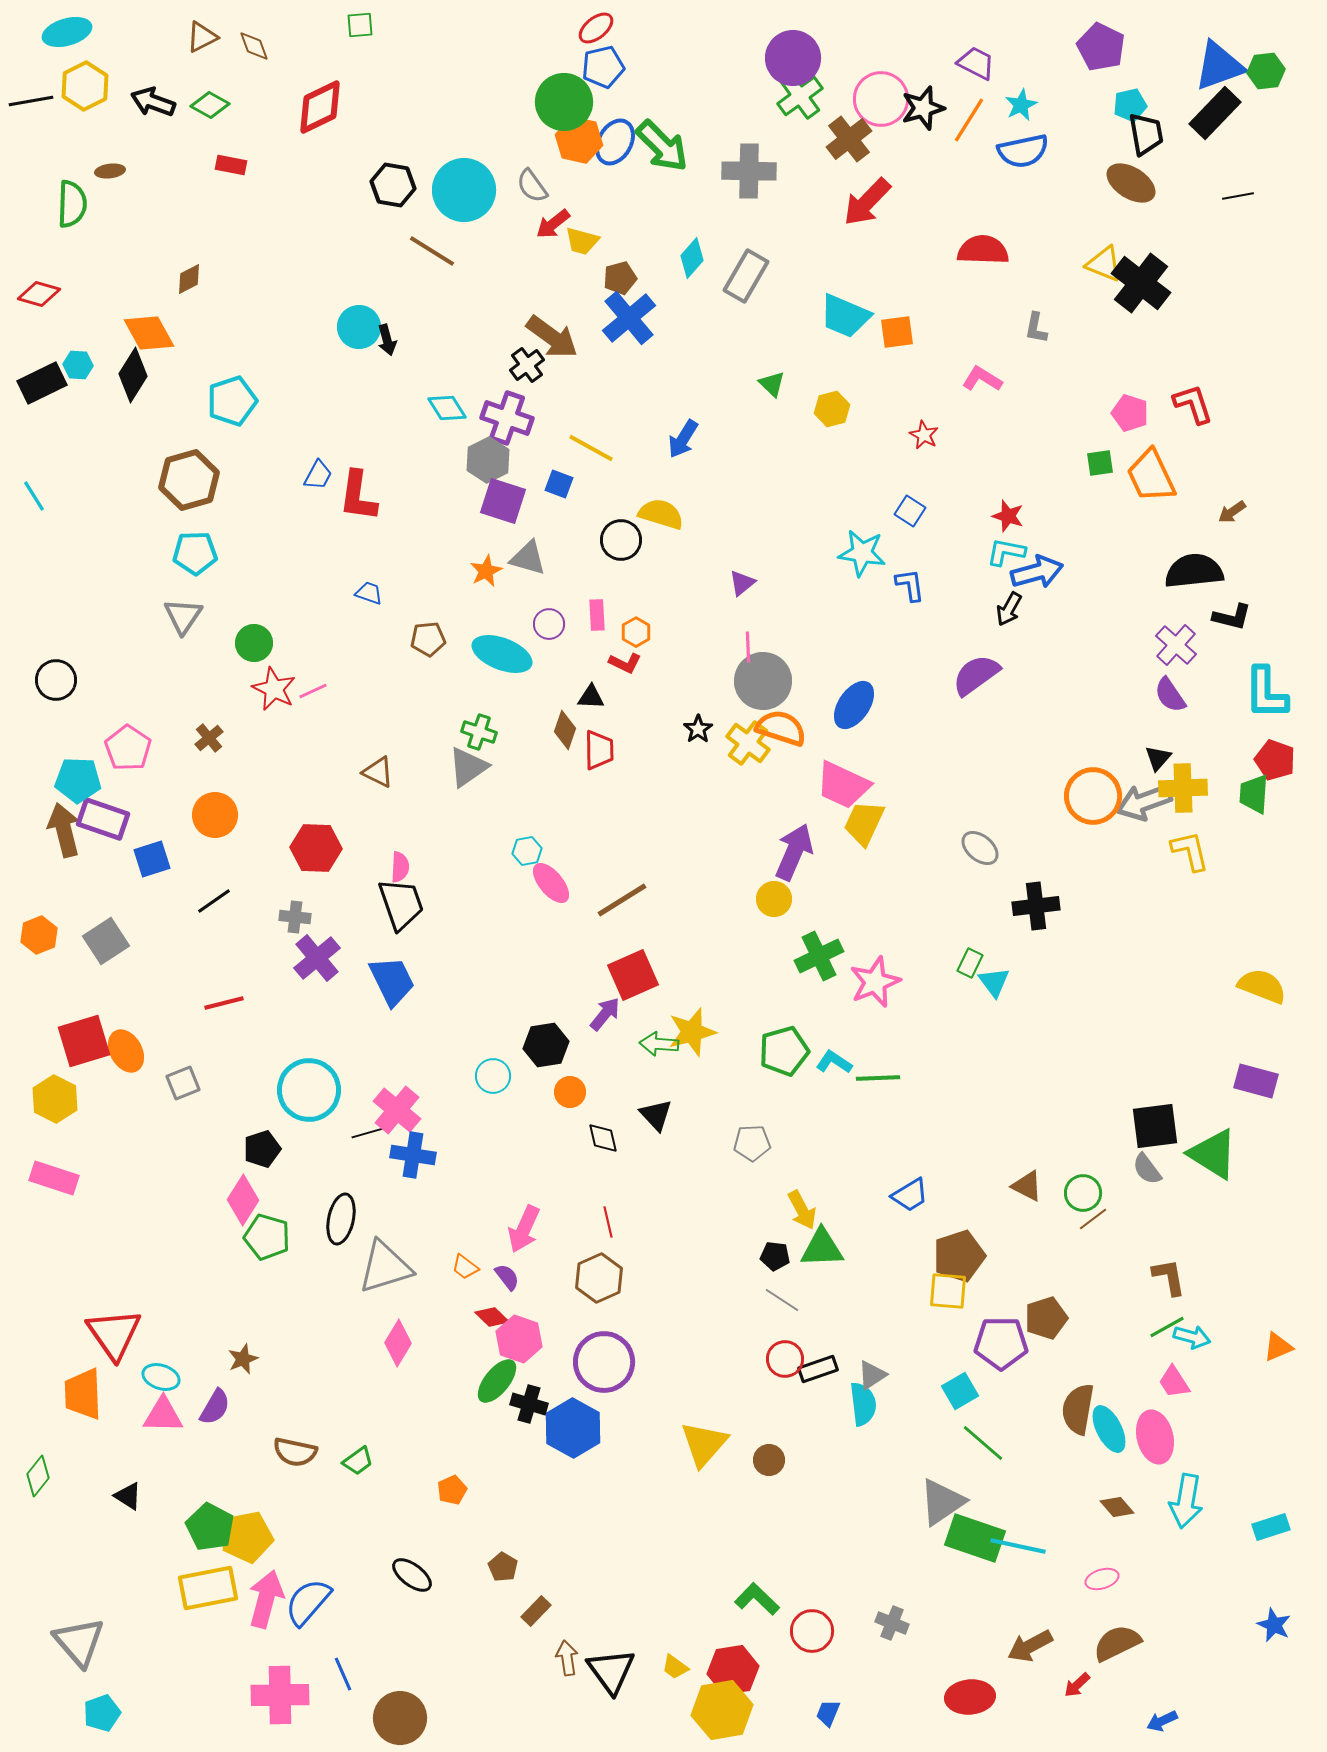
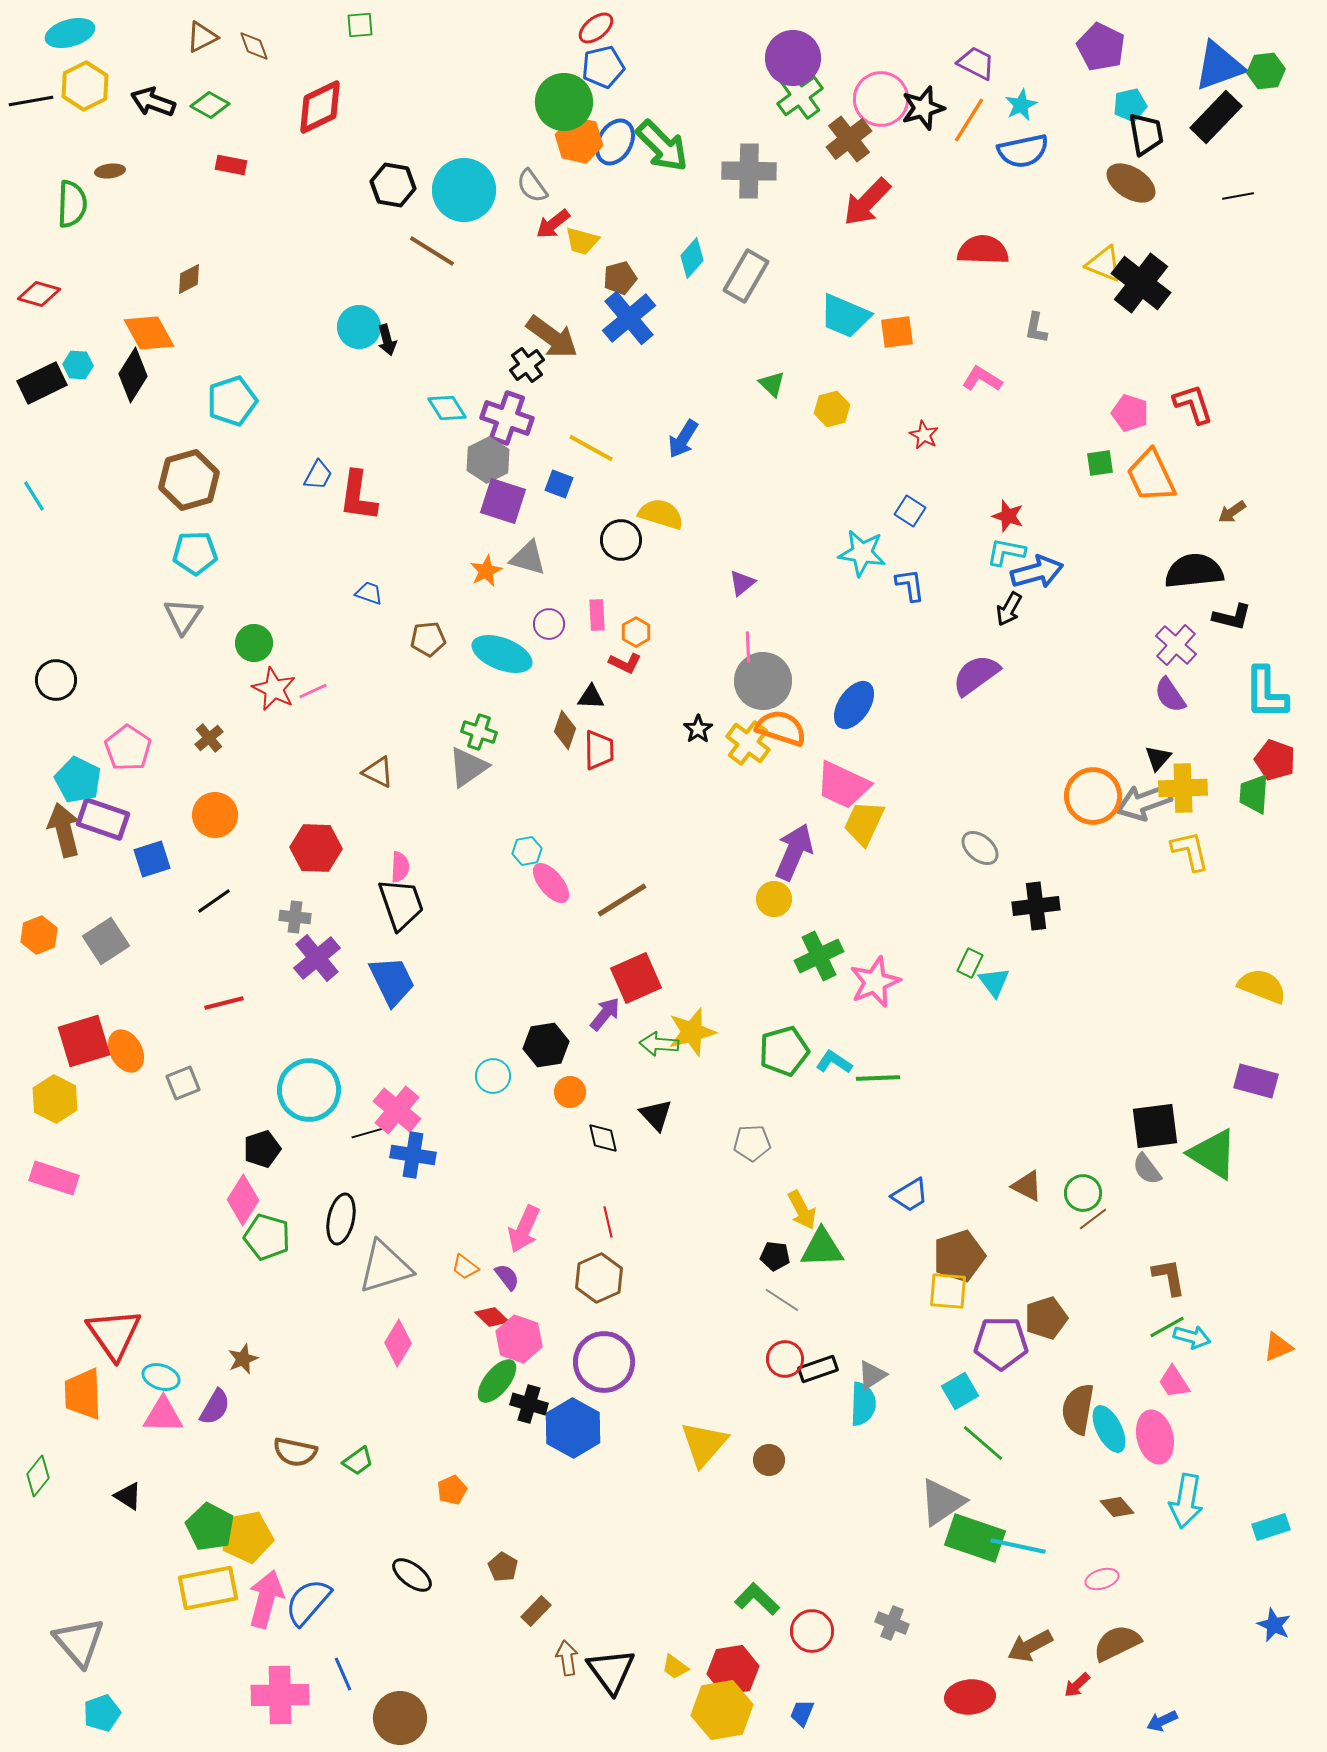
cyan ellipse at (67, 32): moved 3 px right, 1 px down
black rectangle at (1215, 113): moved 1 px right, 4 px down
cyan pentagon at (78, 780): rotated 24 degrees clockwise
red square at (633, 975): moved 3 px right, 3 px down
cyan semicircle at (863, 1404): rotated 9 degrees clockwise
blue trapezoid at (828, 1713): moved 26 px left
